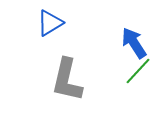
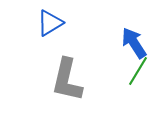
green line: rotated 12 degrees counterclockwise
